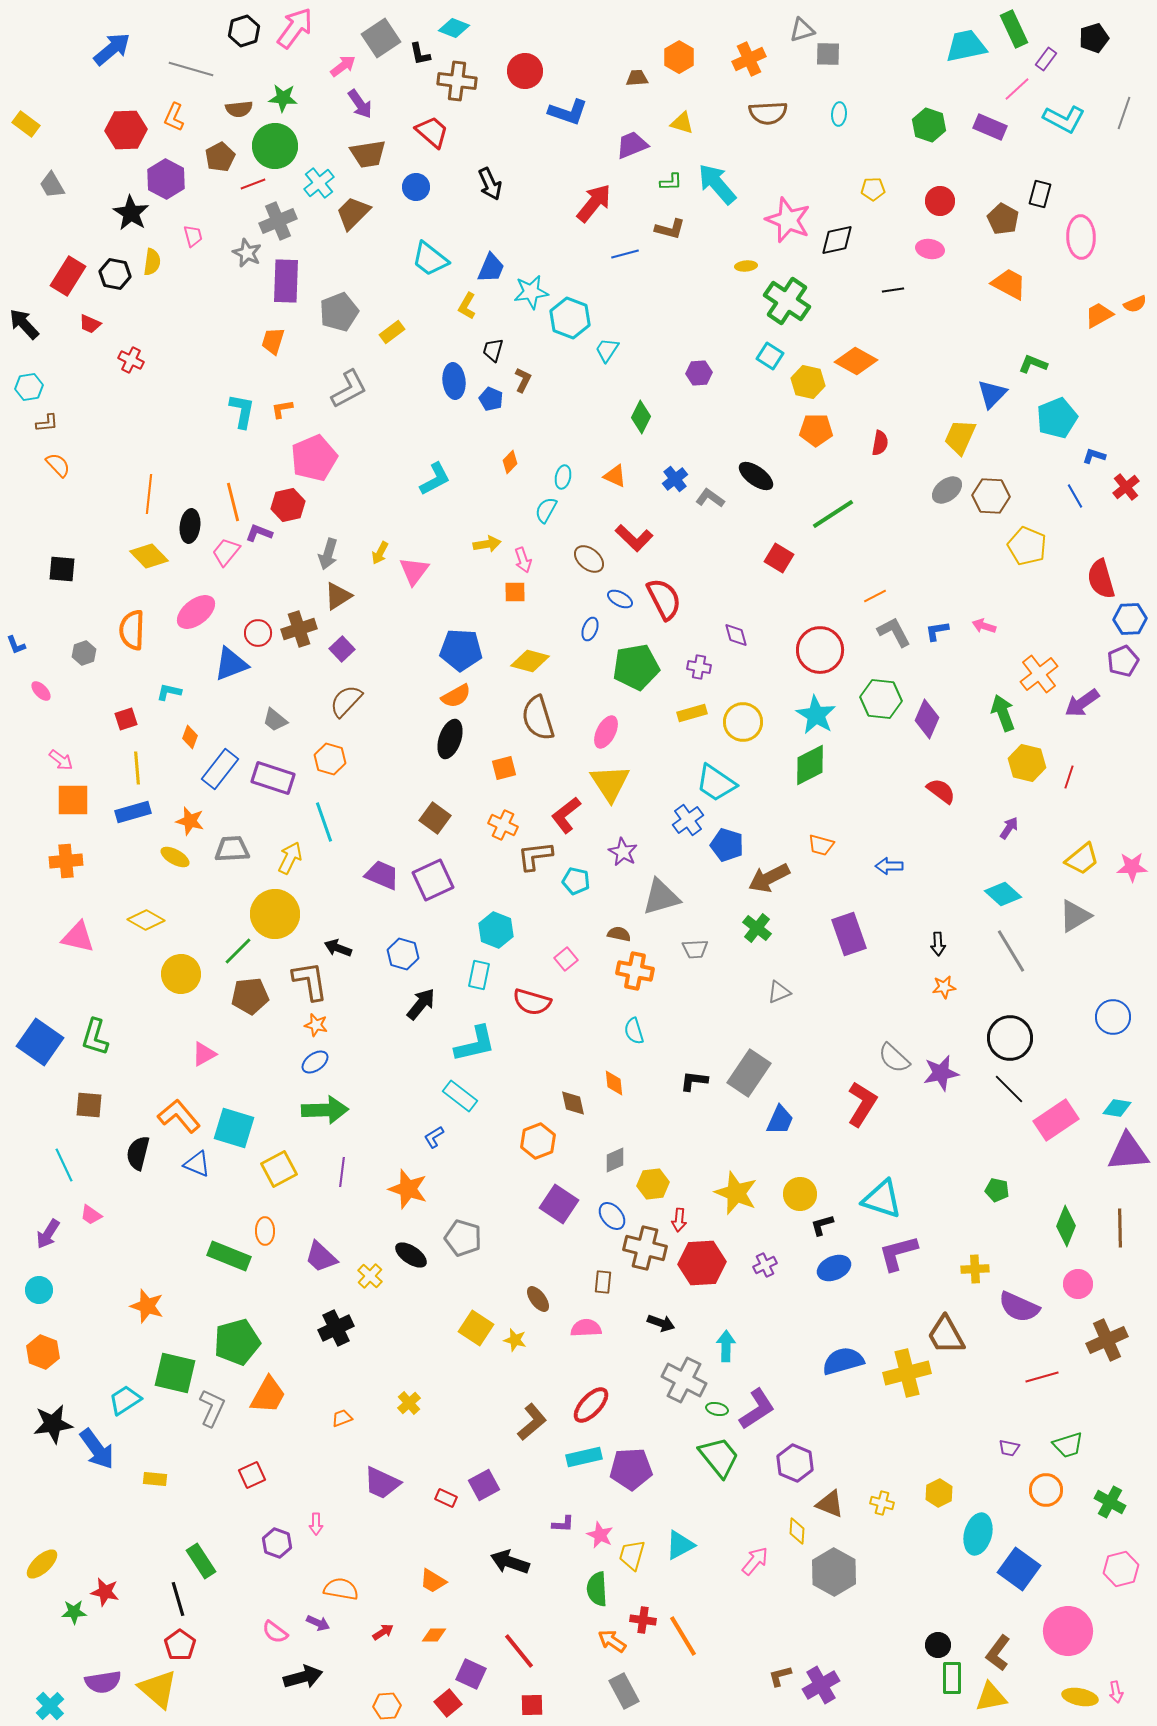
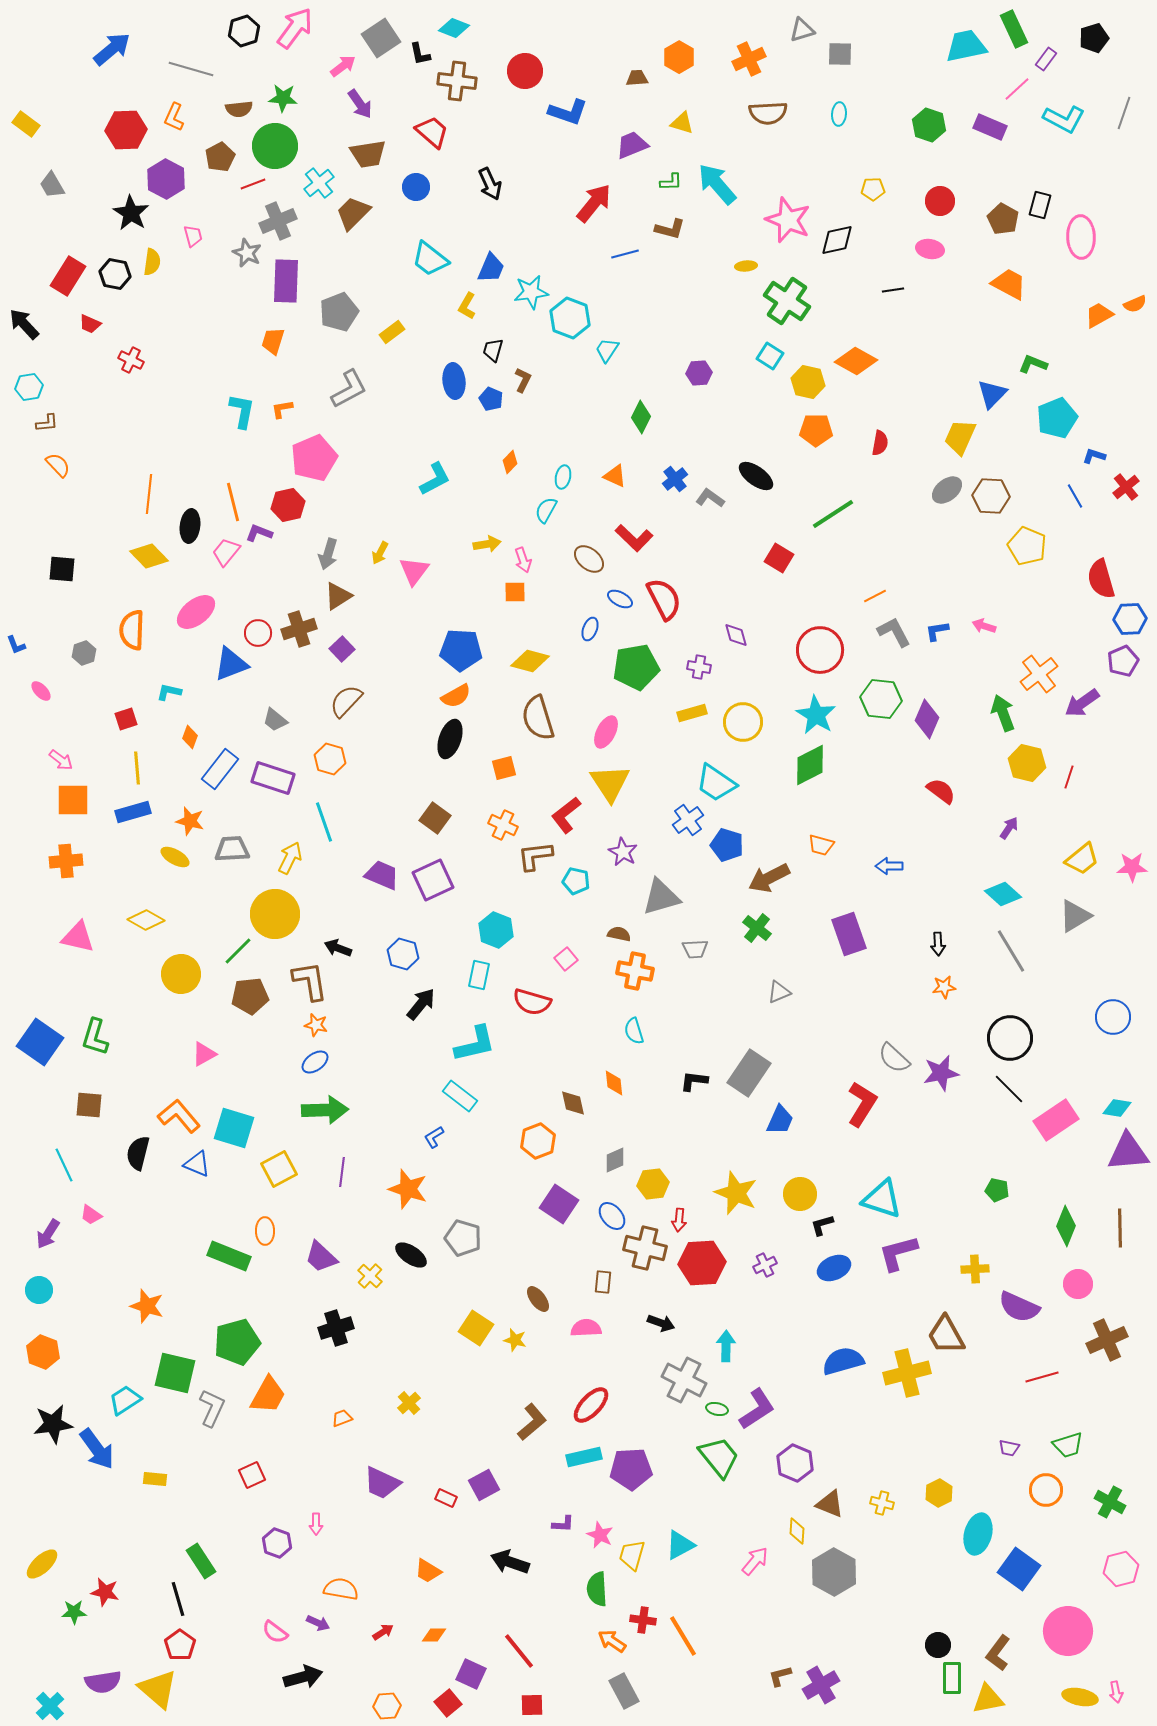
gray square at (828, 54): moved 12 px right
black rectangle at (1040, 194): moved 11 px down
black cross at (336, 1328): rotated 8 degrees clockwise
orange trapezoid at (433, 1581): moved 5 px left, 10 px up
yellow triangle at (991, 1697): moved 3 px left, 2 px down
